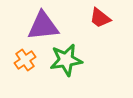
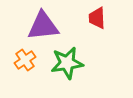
red trapezoid: moved 3 px left; rotated 50 degrees clockwise
green star: moved 1 px right, 3 px down
